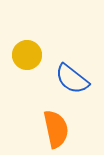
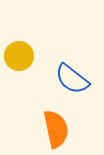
yellow circle: moved 8 px left, 1 px down
